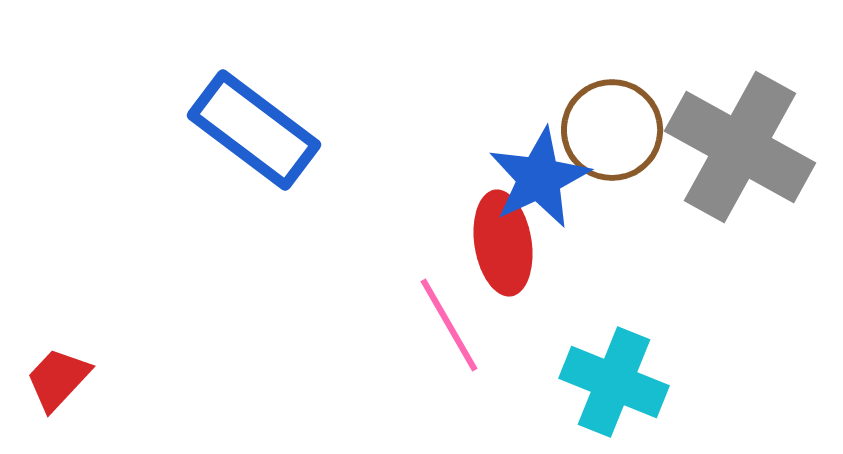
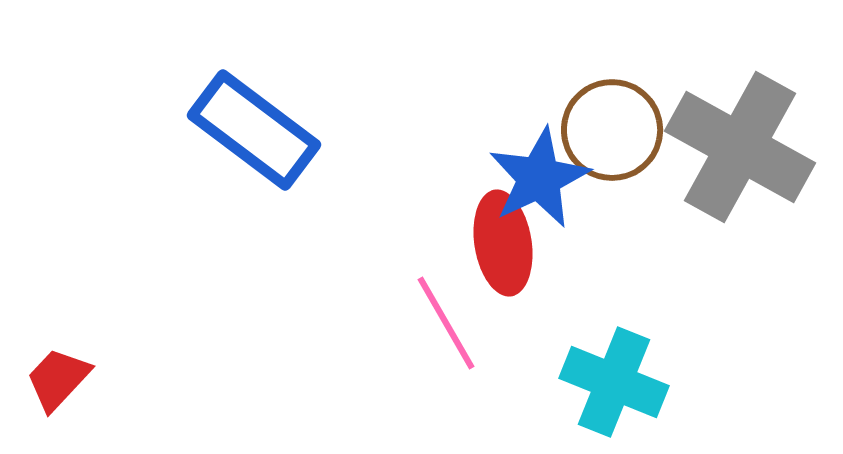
pink line: moved 3 px left, 2 px up
